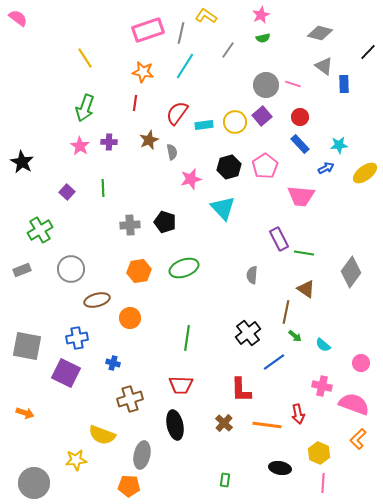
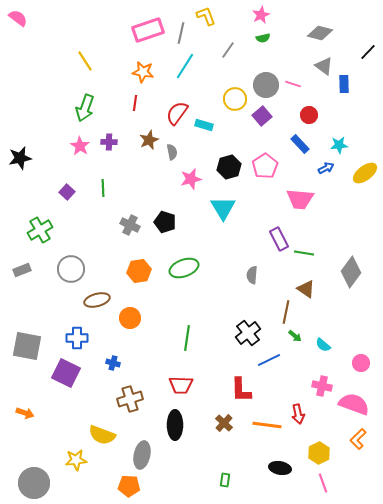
yellow L-shape at (206, 16): rotated 35 degrees clockwise
yellow line at (85, 58): moved 3 px down
red circle at (300, 117): moved 9 px right, 2 px up
yellow circle at (235, 122): moved 23 px up
cyan rectangle at (204, 125): rotated 24 degrees clockwise
black star at (22, 162): moved 2 px left, 4 px up; rotated 30 degrees clockwise
pink trapezoid at (301, 196): moved 1 px left, 3 px down
cyan triangle at (223, 208): rotated 12 degrees clockwise
gray cross at (130, 225): rotated 30 degrees clockwise
blue cross at (77, 338): rotated 10 degrees clockwise
blue line at (274, 362): moved 5 px left, 2 px up; rotated 10 degrees clockwise
black ellipse at (175, 425): rotated 12 degrees clockwise
yellow hexagon at (319, 453): rotated 10 degrees clockwise
pink line at (323, 483): rotated 24 degrees counterclockwise
